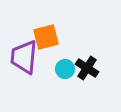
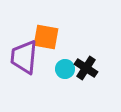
orange square: rotated 24 degrees clockwise
black cross: moved 1 px left
